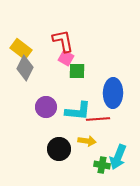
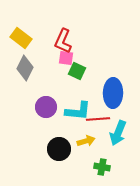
red L-shape: rotated 145 degrees counterclockwise
yellow rectangle: moved 11 px up
pink square: rotated 21 degrees counterclockwise
green square: rotated 24 degrees clockwise
yellow arrow: moved 1 px left; rotated 24 degrees counterclockwise
cyan arrow: moved 24 px up
green cross: moved 2 px down
